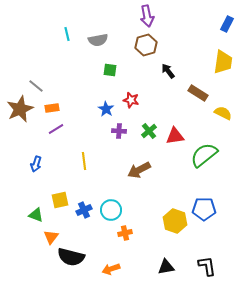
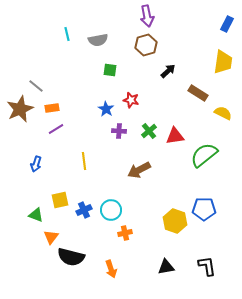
black arrow: rotated 84 degrees clockwise
orange arrow: rotated 90 degrees counterclockwise
